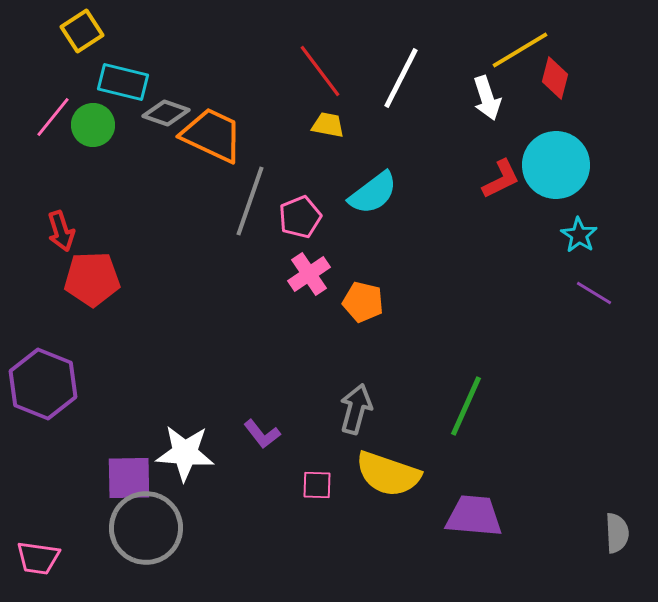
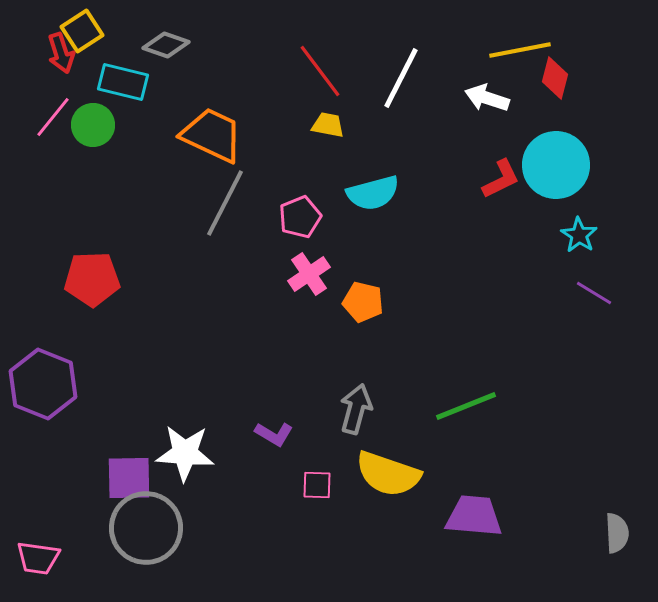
yellow line: rotated 20 degrees clockwise
white arrow: rotated 126 degrees clockwise
gray diamond: moved 68 px up
cyan semicircle: rotated 22 degrees clockwise
gray line: moved 25 px left, 2 px down; rotated 8 degrees clockwise
red arrow: moved 178 px up
green line: rotated 44 degrees clockwise
purple L-shape: moved 12 px right; rotated 21 degrees counterclockwise
